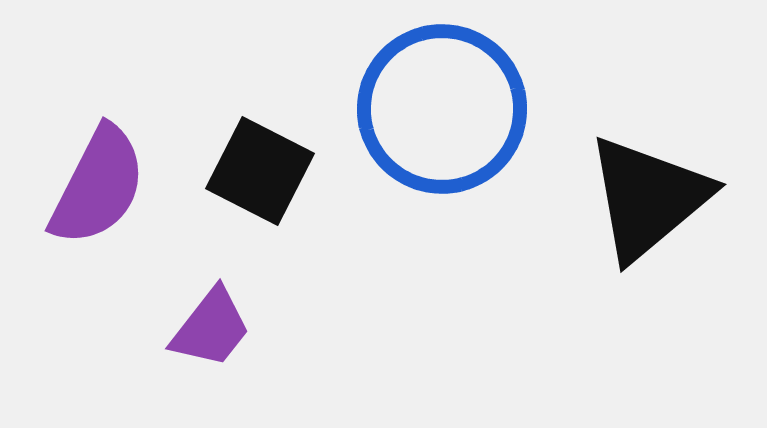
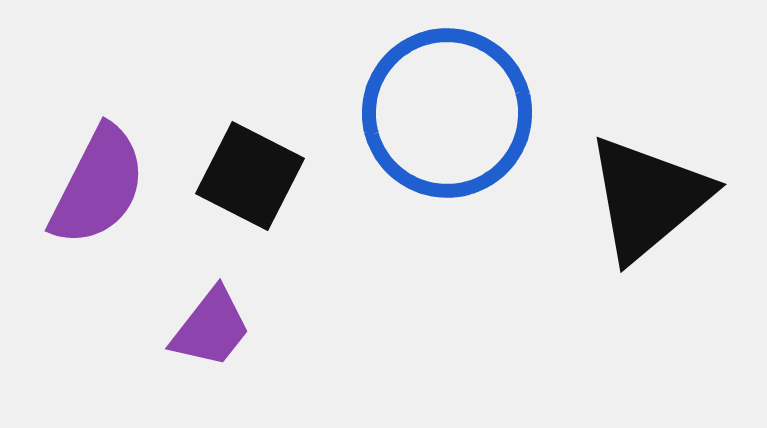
blue circle: moved 5 px right, 4 px down
black square: moved 10 px left, 5 px down
